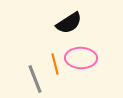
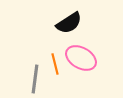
pink ellipse: rotated 28 degrees clockwise
gray line: rotated 28 degrees clockwise
